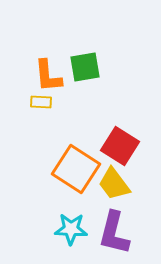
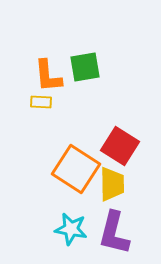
yellow trapezoid: moved 2 px left; rotated 144 degrees counterclockwise
cyan star: rotated 8 degrees clockwise
